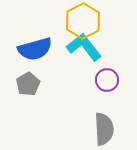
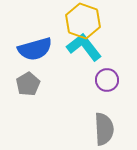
yellow hexagon: rotated 12 degrees counterclockwise
